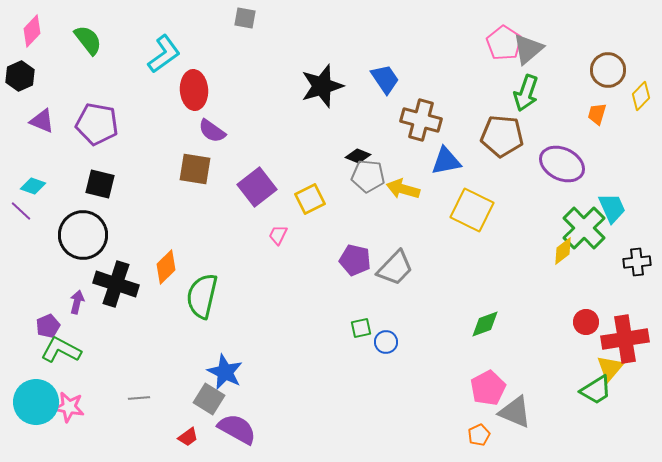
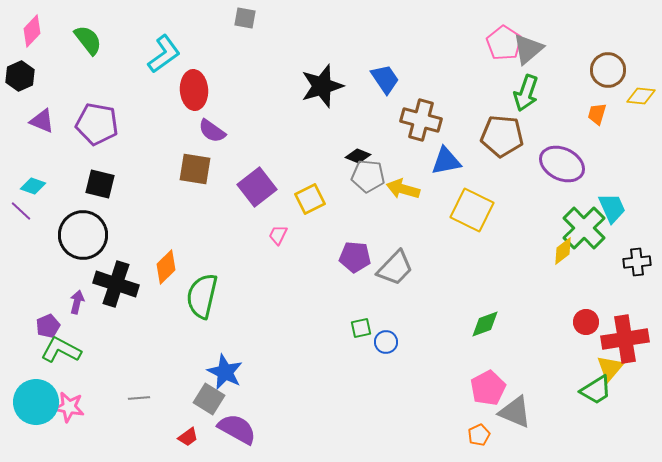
yellow diamond at (641, 96): rotated 52 degrees clockwise
purple pentagon at (355, 260): moved 3 px up; rotated 8 degrees counterclockwise
